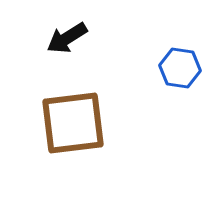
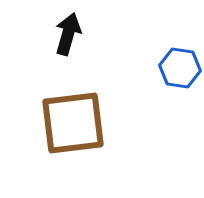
black arrow: moved 1 px right, 4 px up; rotated 138 degrees clockwise
